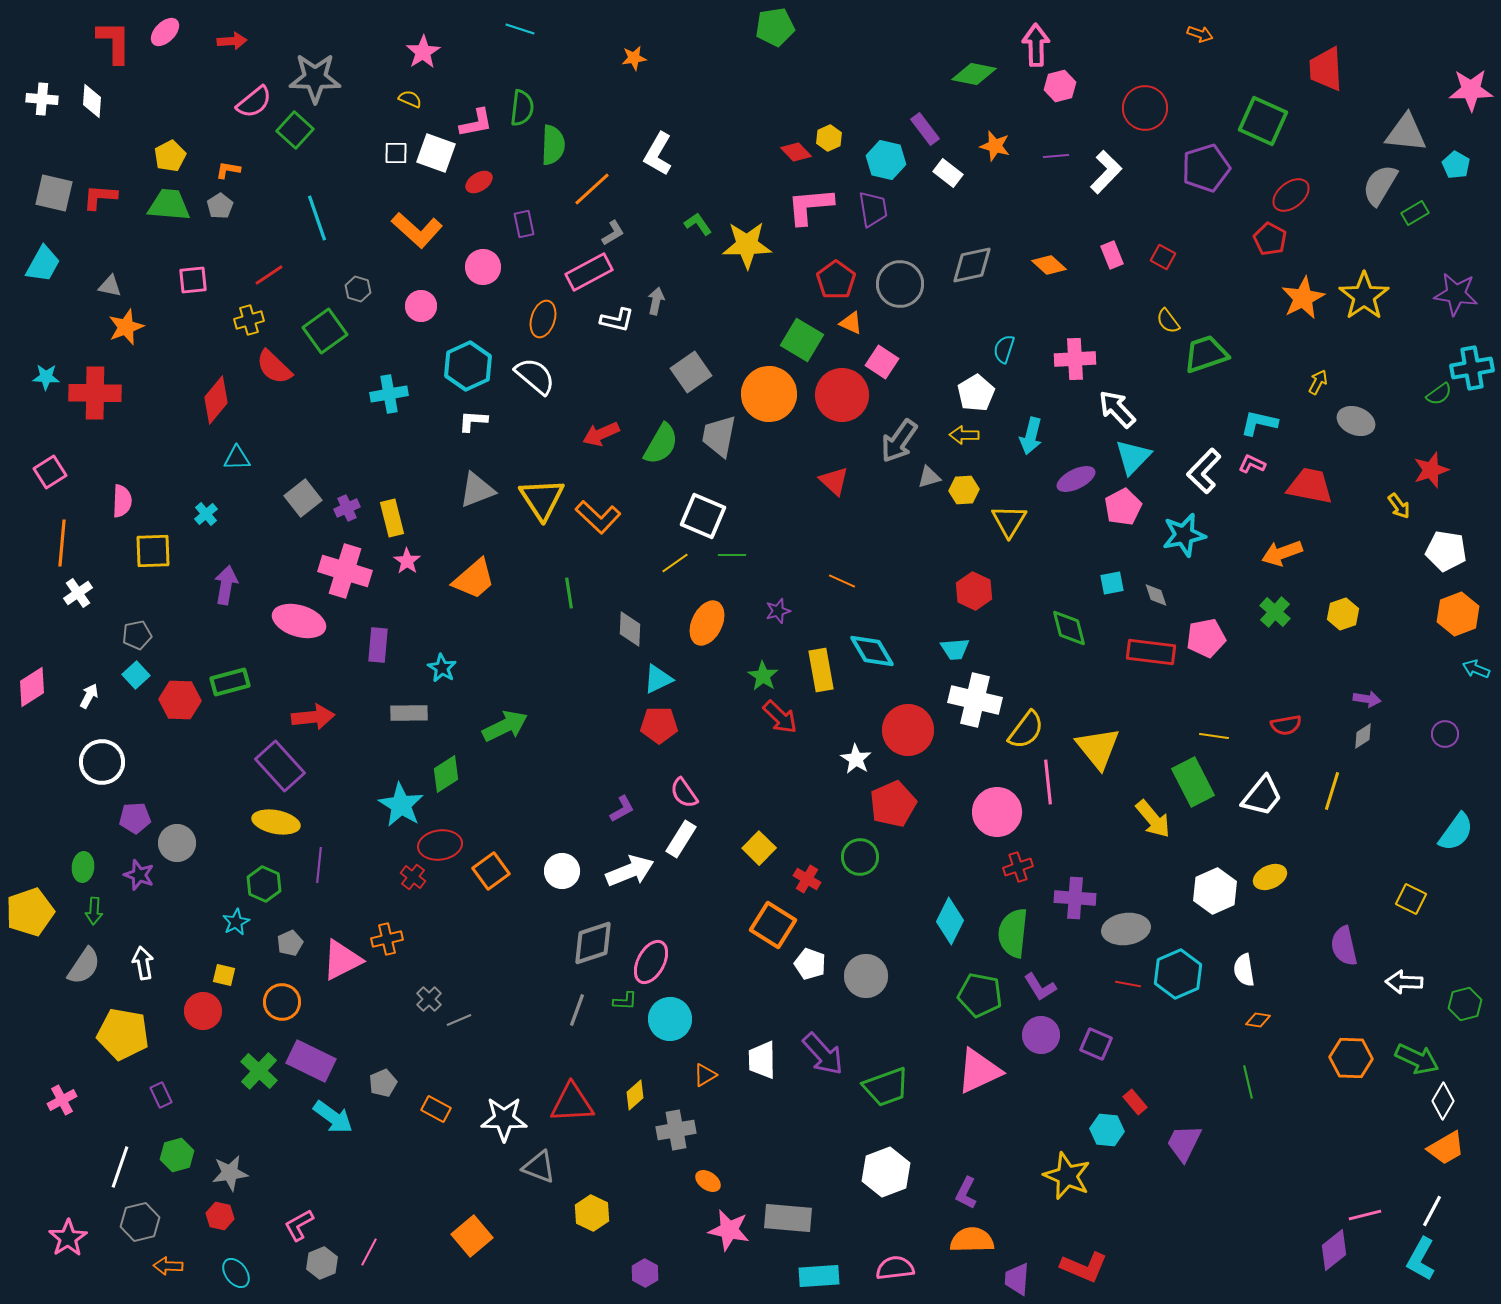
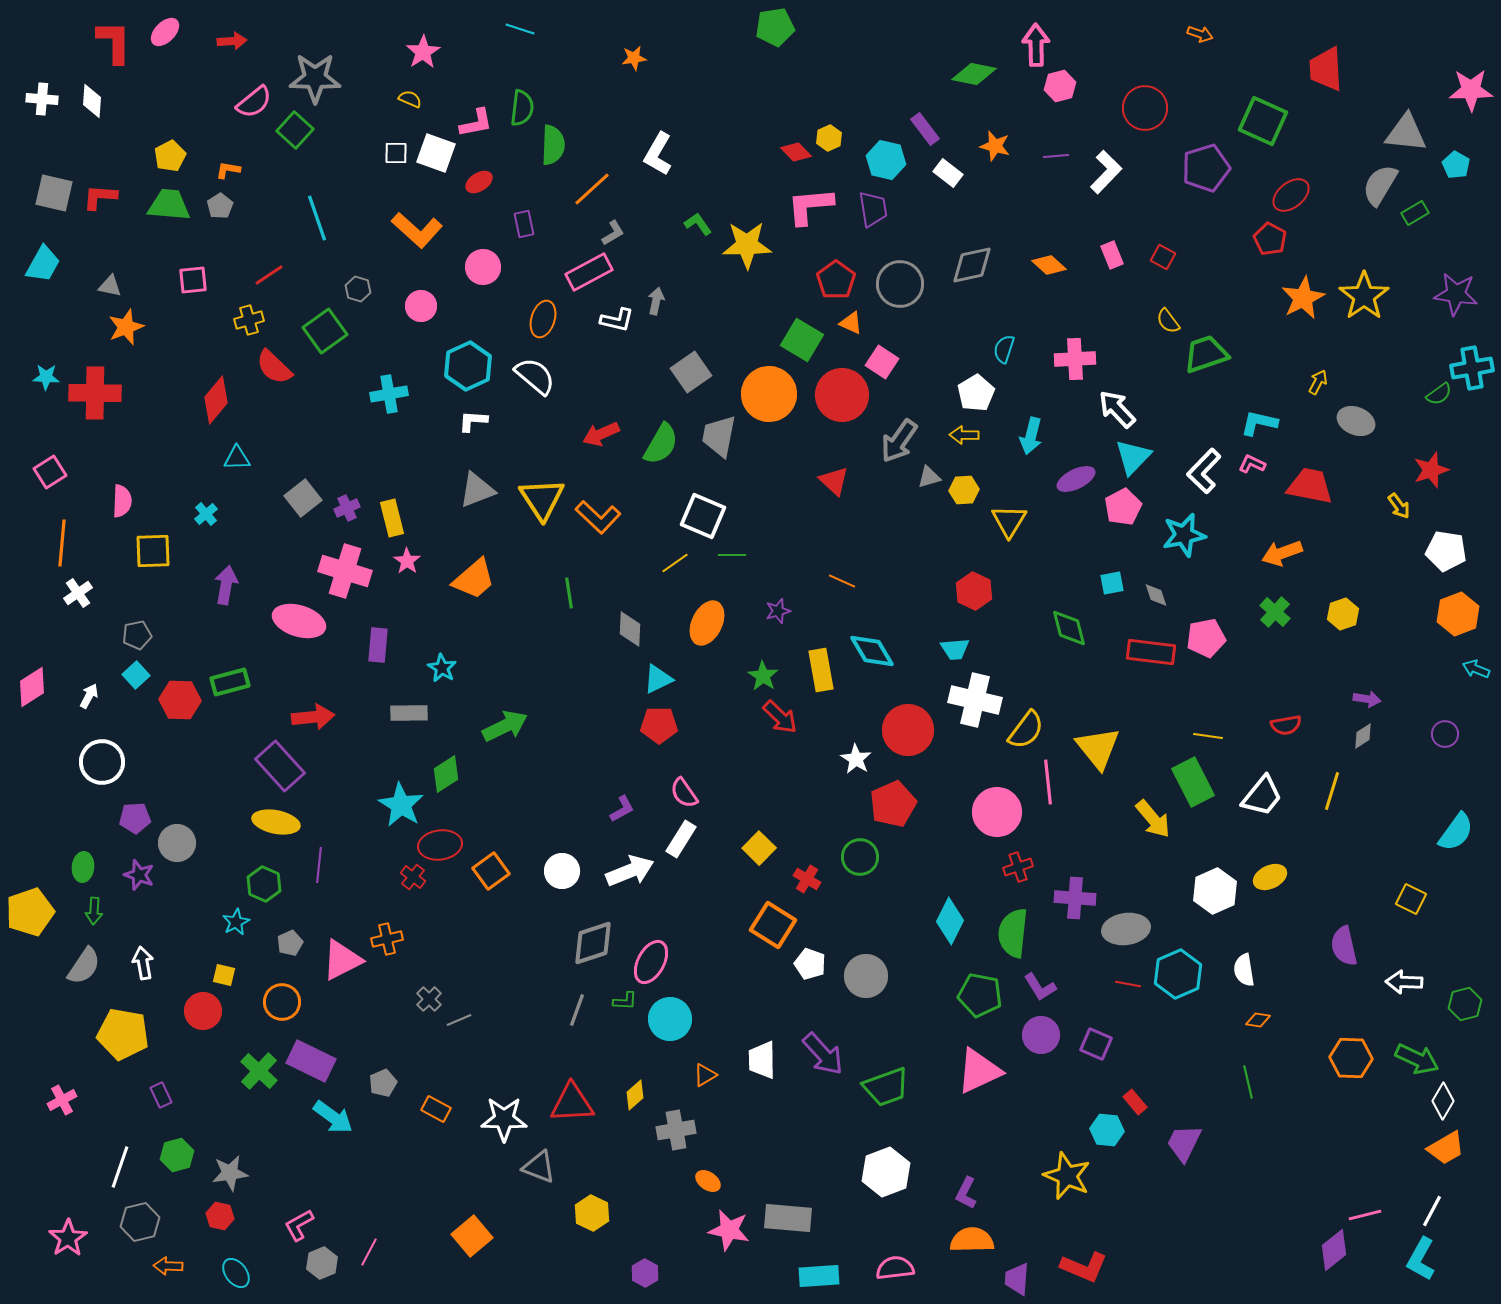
yellow line at (1214, 736): moved 6 px left
